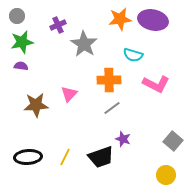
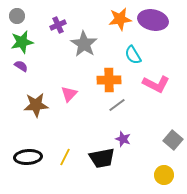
cyan semicircle: rotated 42 degrees clockwise
purple semicircle: rotated 24 degrees clockwise
gray line: moved 5 px right, 3 px up
gray square: moved 1 px up
black trapezoid: moved 1 px right, 1 px down; rotated 8 degrees clockwise
yellow circle: moved 2 px left
